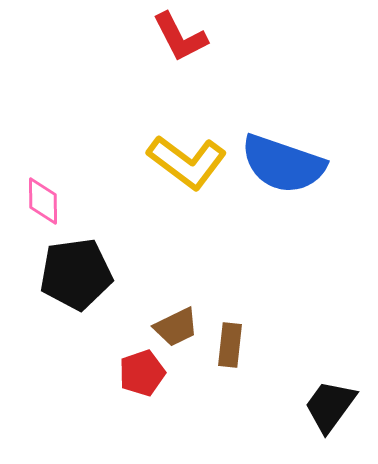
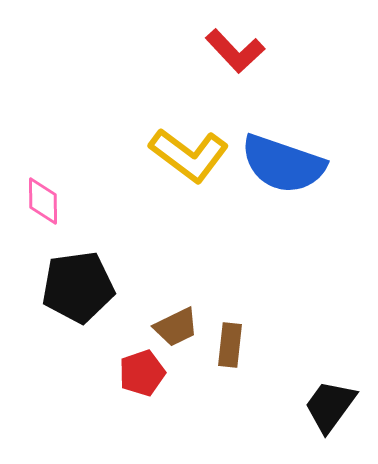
red L-shape: moved 55 px right, 14 px down; rotated 16 degrees counterclockwise
yellow L-shape: moved 2 px right, 7 px up
black pentagon: moved 2 px right, 13 px down
